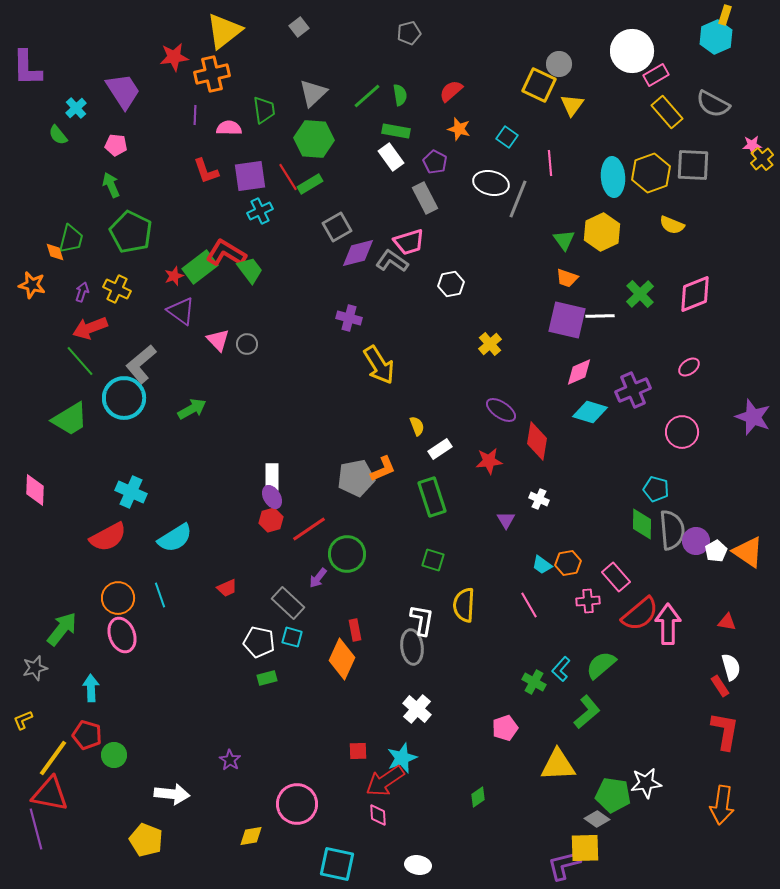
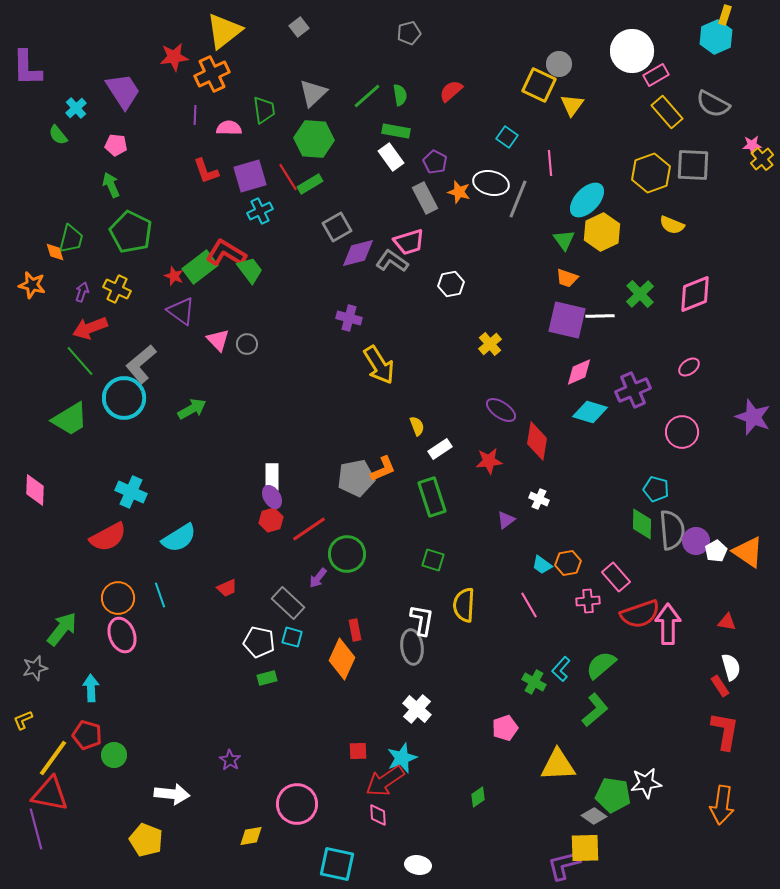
orange cross at (212, 74): rotated 12 degrees counterclockwise
orange star at (459, 129): moved 63 px down
purple square at (250, 176): rotated 8 degrees counterclockwise
cyan ellipse at (613, 177): moved 26 px left, 23 px down; rotated 48 degrees clockwise
red star at (174, 276): rotated 30 degrees counterclockwise
purple triangle at (506, 520): rotated 24 degrees clockwise
cyan semicircle at (175, 538): moved 4 px right
red semicircle at (640, 614): rotated 21 degrees clockwise
green L-shape at (587, 712): moved 8 px right, 2 px up
gray diamond at (597, 819): moved 3 px left, 3 px up
